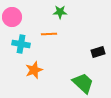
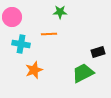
green trapezoid: moved 10 px up; rotated 70 degrees counterclockwise
